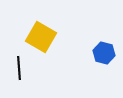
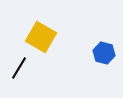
black line: rotated 35 degrees clockwise
